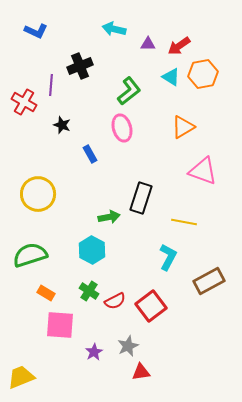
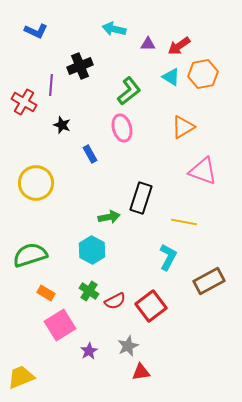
yellow circle: moved 2 px left, 11 px up
pink square: rotated 36 degrees counterclockwise
purple star: moved 5 px left, 1 px up
